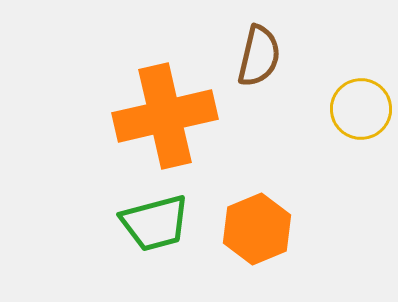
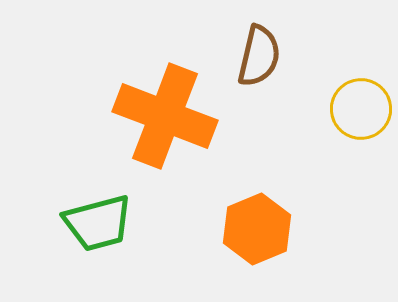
orange cross: rotated 34 degrees clockwise
green trapezoid: moved 57 px left
